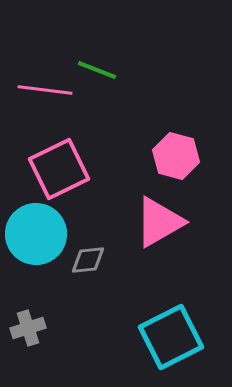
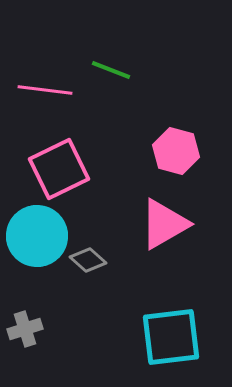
green line: moved 14 px right
pink hexagon: moved 5 px up
pink triangle: moved 5 px right, 2 px down
cyan circle: moved 1 px right, 2 px down
gray diamond: rotated 48 degrees clockwise
gray cross: moved 3 px left, 1 px down
cyan square: rotated 20 degrees clockwise
